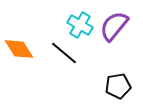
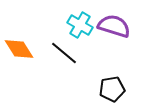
purple semicircle: rotated 68 degrees clockwise
black pentagon: moved 6 px left, 3 px down
